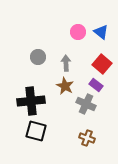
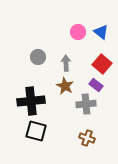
gray cross: rotated 30 degrees counterclockwise
